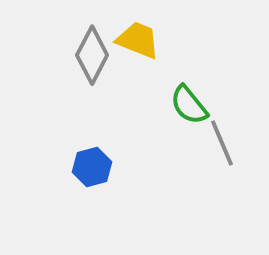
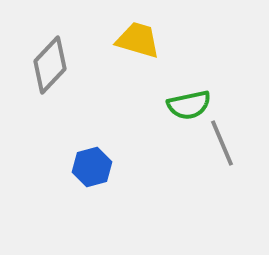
yellow trapezoid: rotated 6 degrees counterclockwise
gray diamond: moved 42 px left, 10 px down; rotated 16 degrees clockwise
green semicircle: rotated 63 degrees counterclockwise
